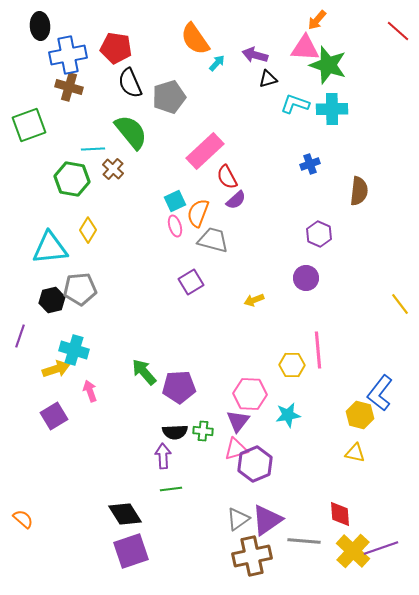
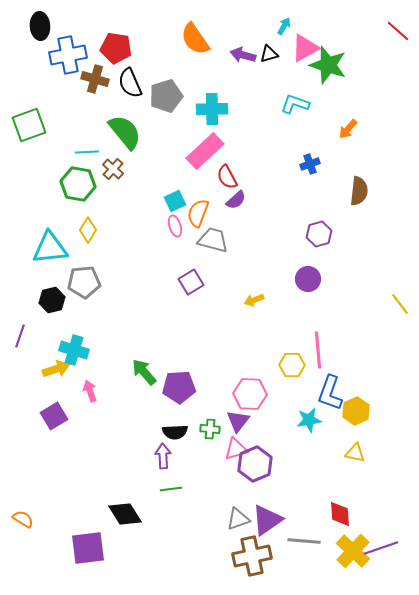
orange arrow at (317, 20): moved 31 px right, 109 px down
pink triangle at (305, 48): rotated 32 degrees counterclockwise
purple arrow at (255, 55): moved 12 px left
cyan arrow at (217, 63): moved 67 px right, 37 px up; rotated 12 degrees counterclockwise
black triangle at (268, 79): moved 1 px right, 25 px up
brown cross at (69, 87): moved 26 px right, 8 px up
gray pentagon at (169, 97): moved 3 px left, 1 px up
cyan cross at (332, 109): moved 120 px left
green semicircle at (131, 132): moved 6 px left
cyan line at (93, 149): moved 6 px left, 3 px down
green hexagon at (72, 179): moved 6 px right, 5 px down
purple hexagon at (319, 234): rotated 20 degrees clockwise
purple circle at (306, 278): moved 2 px right, 1 px down
gray pentagon at (80, 289): moved 4 px right, 7 px up
blue L-shape at (380, 393): moved 50 px left; rotated 18 degrees counterclockwise
cyan star at (288, 415): moved 21 px right, 5 px down
yellow hexagon at (360, 415): moved 4 px left, 4 px up; rotated 20 degrees clockwise
green cross at (203, 431): moved 7 px right, 2 px up
orange semicircle at (23, 519): rotated 10 degrees counterclockwise
gray triangle at (238, 519): rotated 15 degrees clockwise
purple square at (131, 551): moved 43 px left, 3 px up; rotated 12 degrees clockwise
